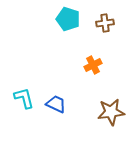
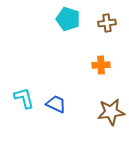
brown cross: moved 2 px right
orange cross: moved 8 px right; rotated 24 degrees clockwise
